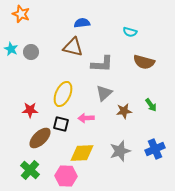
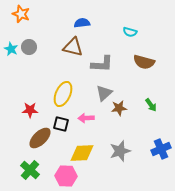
gray circle: moved 2 px left, 5 px up
brown star: moved 5 px left, 3 px up
blue cross: moved 6 px right
